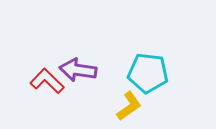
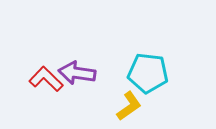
purple arrow: moved 1 px left, 3 px down
red L-shape: moved 1 px left, 2 px up
